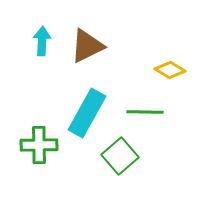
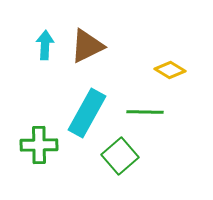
cyan arrow: moved 3 px right, 4 px down
